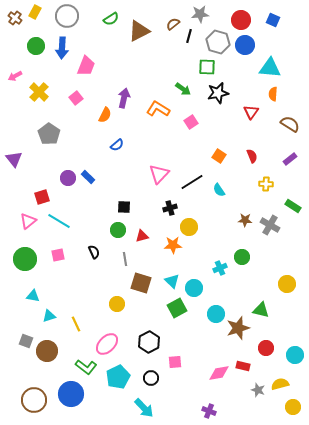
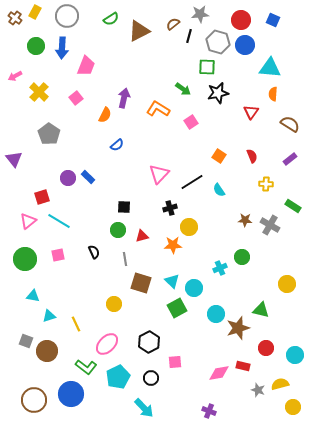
yellow circle at (117, 304): moved 3 px left
